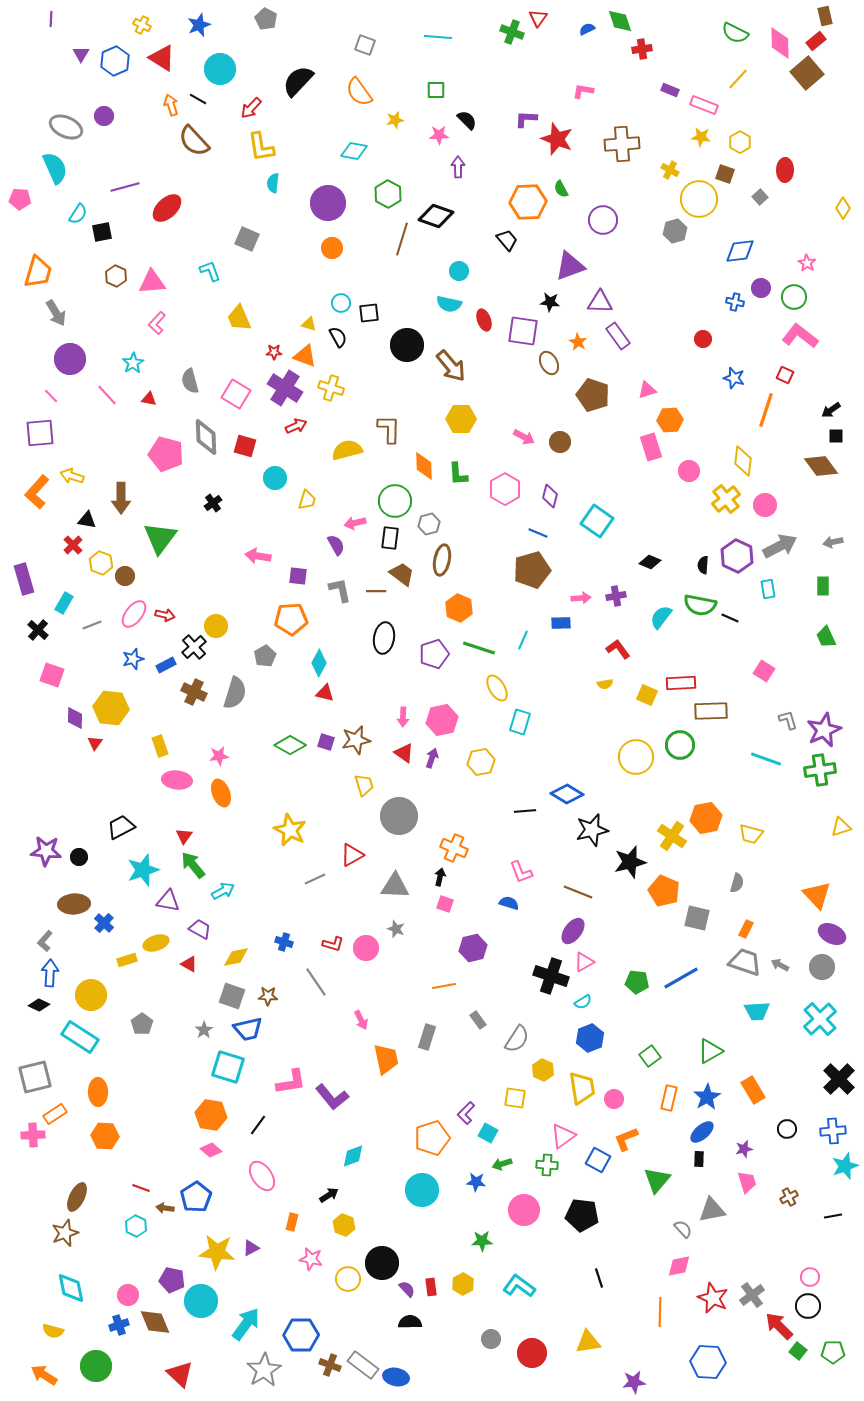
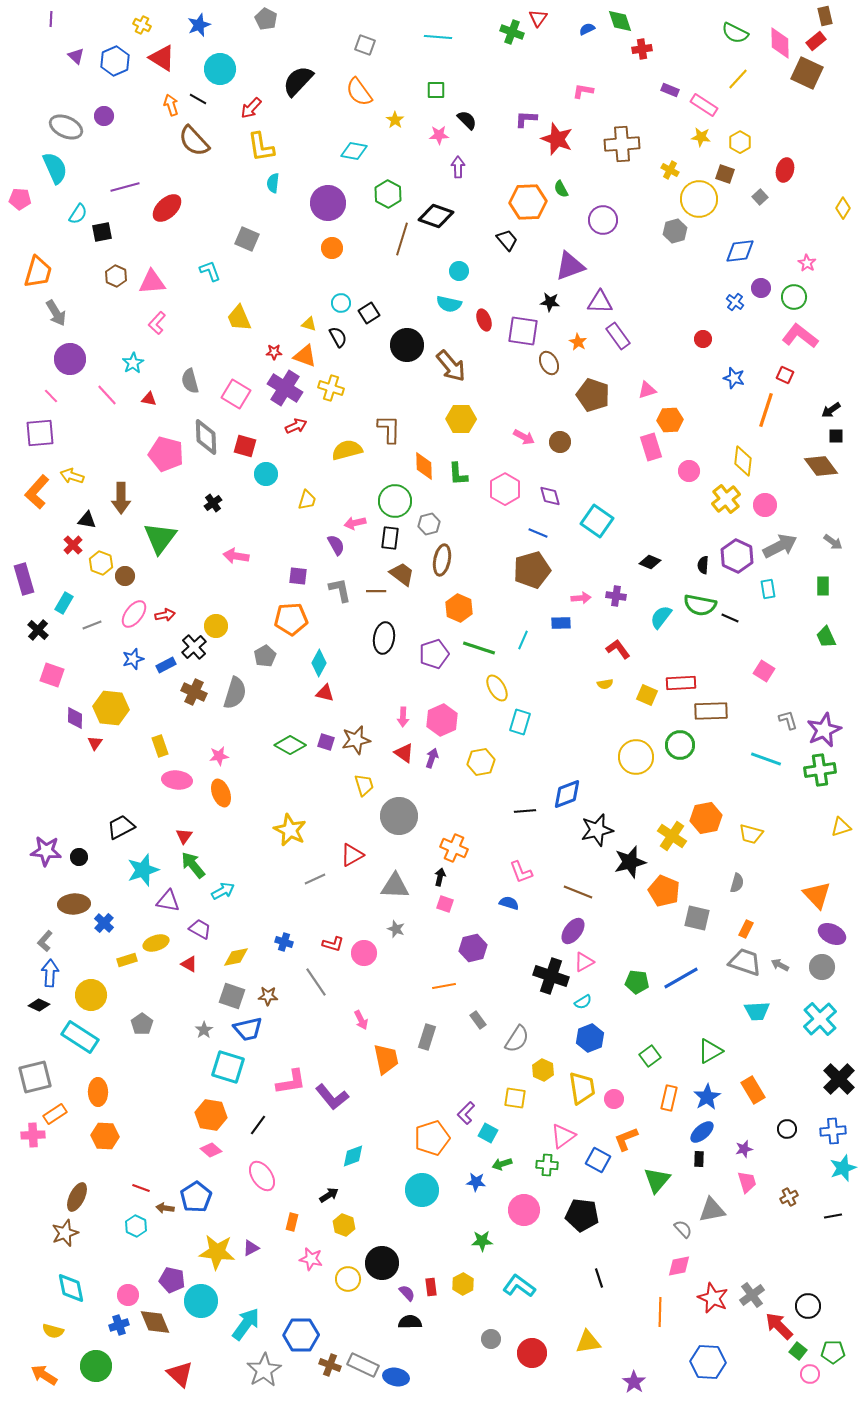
purple triangle at (81, 54): moved 5 px left, 2 px down; rotated 18 degrees counterclockwise
brown square at (807, 73): rotated 24 degrees counterclockwise
pink rectangle at (704, 105): rotated 12 degrees clockwise
yellow star at (395, 120): rotated 24 degrees counterclockwise
red ellipse at (785, 170): rotated 15 degrees clockwise
blue cross at (735, 302): rotated 24 degrees clockwise
black square at (369, 313): rotated 25 degrees counterclockwise
cyan circle at (275, 478): moved 9 px left, 4 px up
purple diamond at (550, 496): rotated 30 degrees counterclockwise
gray arrow at (833, 542): rotated 132 degrees counterclockwise
pink arrow at (258, 556): moved 22 px left
purple cross at (616, 596): rotated 18 degrees clockwise
red arrow at (165, 615): rotated 24 degrees counterclockwise
pink hexagon at (442, 720): rotated 12 degrees counterclockwise
blue diamond at (567, 794): rotated 52 degrees counterclockwise
black star at (592, 830): moved 5 px right
pink circle at (366, 948): moved 2 px left, 5 px down
cyan star at (845, 1166): moved 2 px left, 2 px down
pink circle at (810, 1277): moved 97 px down
purple semicircle at (407, 1289): moved 4 px down
gray rectangle at (363, 1365): rotated 12 degrees counterclockwise
purple star at (634, 1382): rotated 30 degrees counterclockwise
